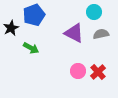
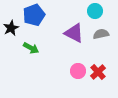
cyan circle: moved 1 px right, 1 px up
